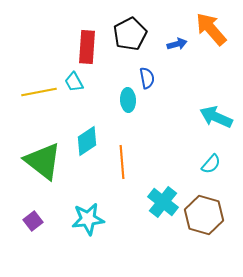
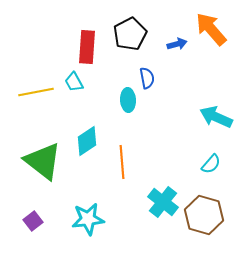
yellow line: moved 3 px left
